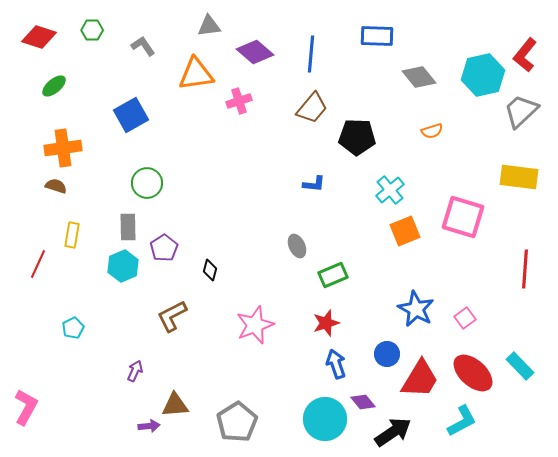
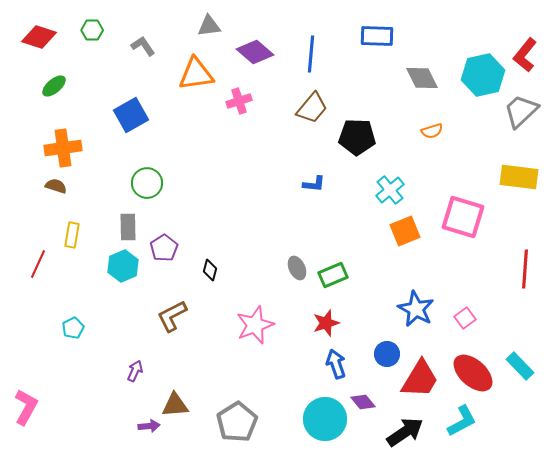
gray diamond at (419, 77): moved 3 px right, 1 px down; rotated 12 degrees clockwise
gray ellipse at (297, 246): moved 22 px down
black arrow at (393, 432): moved 12 px right
